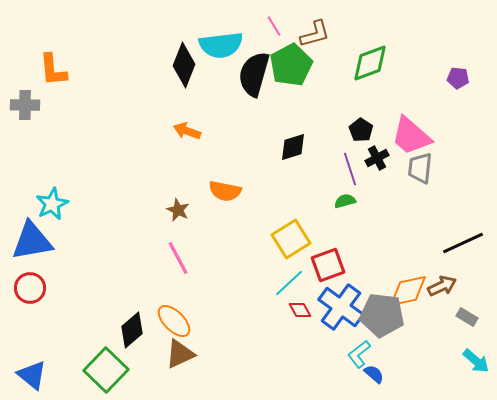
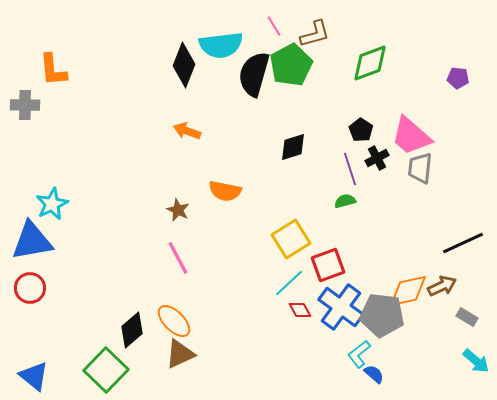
blue triangle at (32, 375): moved 2 px right, 1 px down
